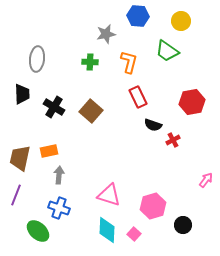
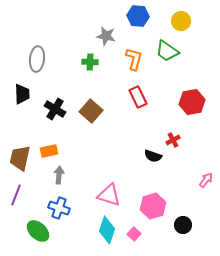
gray star: moved 2 px down; rotated 24 degrees clockwise
orange L-shape: moved 5 px right, 3 px up
black cross: moved 1 px right, 2 px down
black semicircle: moved 31 px down
cyan diamond: rotated 16 degrees clockwise
